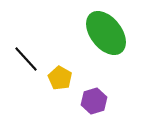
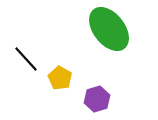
green ellipse: moved 3 px right, 4 px up
purple hexagon: moved 3 px right, 2 px up
